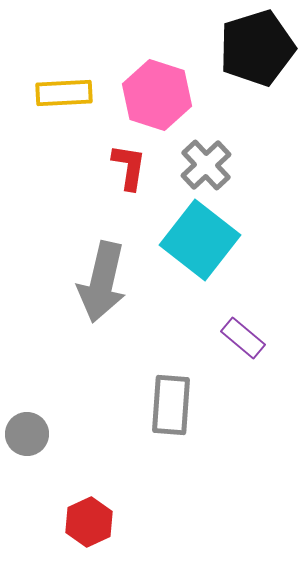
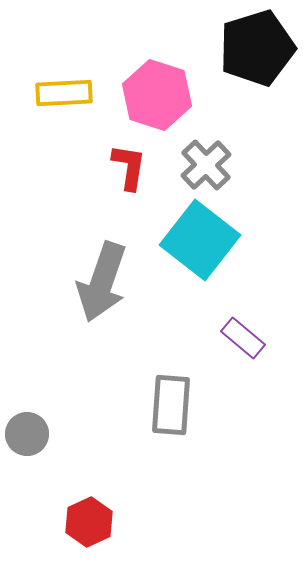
gray arrow: rotated 6 degrees clockwise
